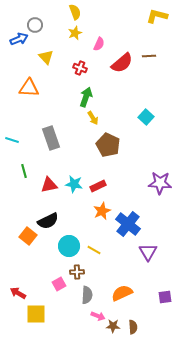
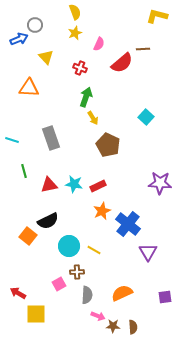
brown line: moved 6 px left, 7 px up
